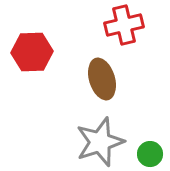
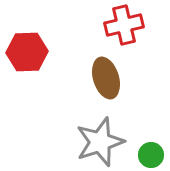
red hexagon: moved 5 px left
brown ellipse: moved 4 px right, 1 px up
green circle: moved 1 px right, 1 px down
